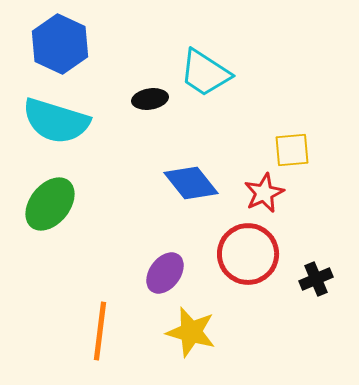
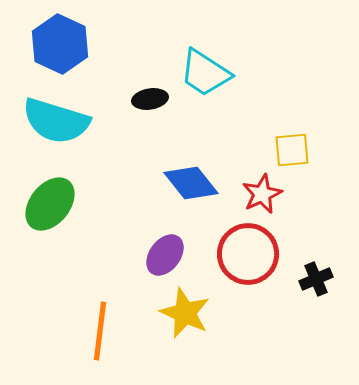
red star: moved 2 px left, 1 px down
purple ellipse: moved 18 px up
yellow star: moved 6 px left, 19 px up; rotated 9 degrees clockwise
